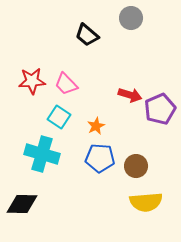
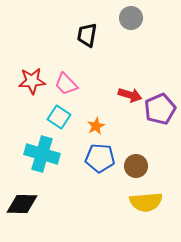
black trapezoid: rotated 60 degrees clockwise
